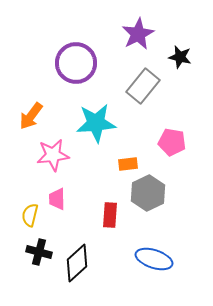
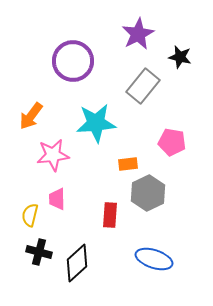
purple circle: moved 3 px left, 2 px up
